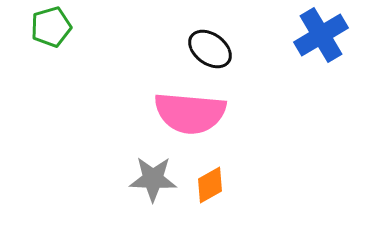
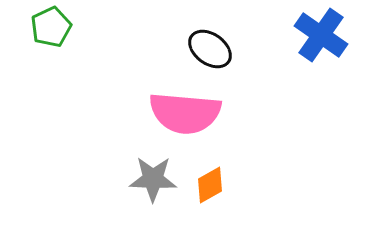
green pentagon: rotated 9 degrees counterclockwise
blue cross: rotated 24 degrees counterclockwise
pink semicircle: moved 5 px left
